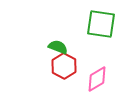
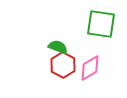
red hexagon: moved 1 px left, 1 px up
pink diamond: moved 7 px left, 11 px up
